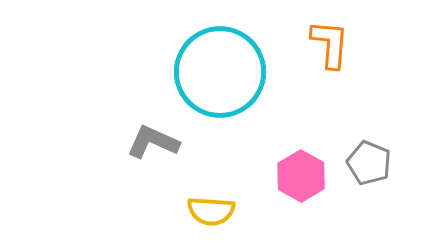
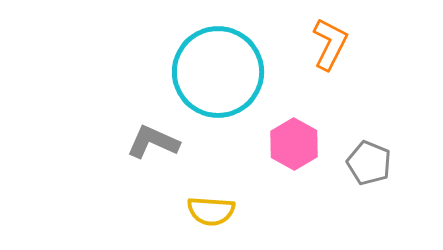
orange L-shape: rotated 22 degrees clockwise
cyan circle: moved 2 px left
pink hexagon: moved 7 px left, 32 px up
